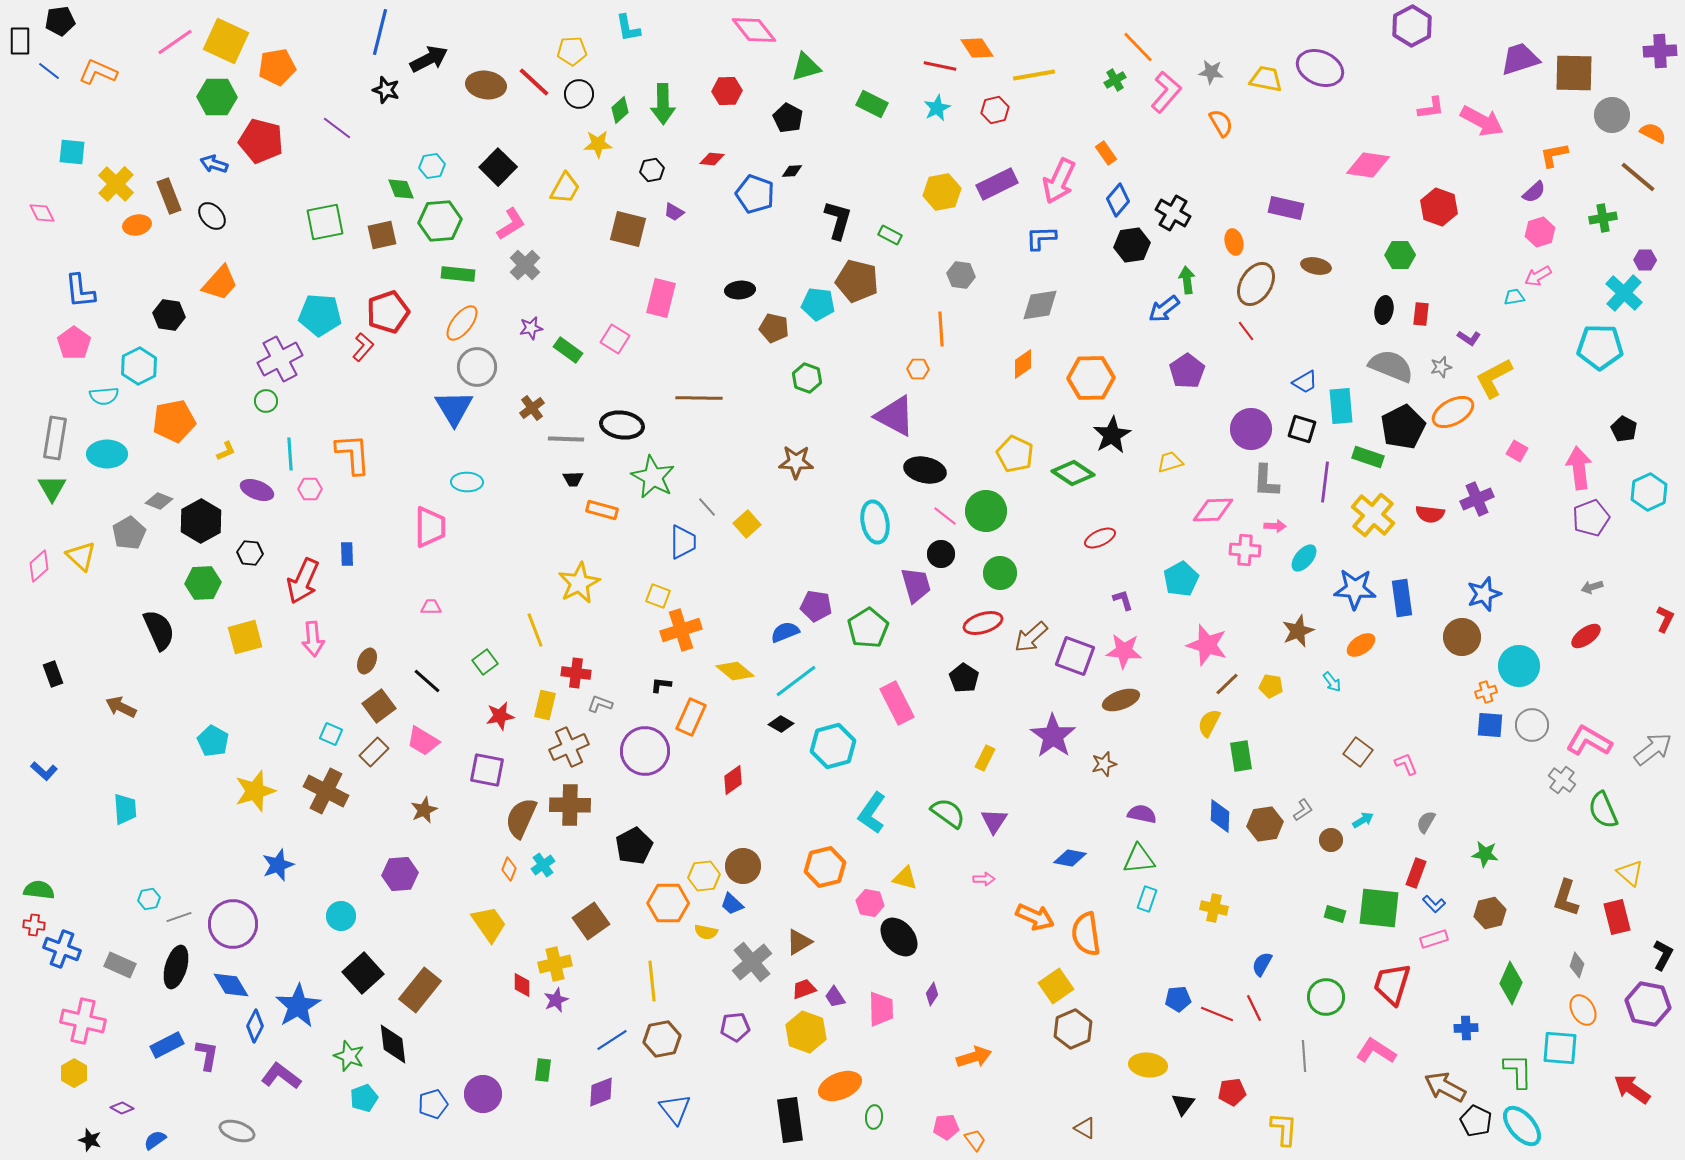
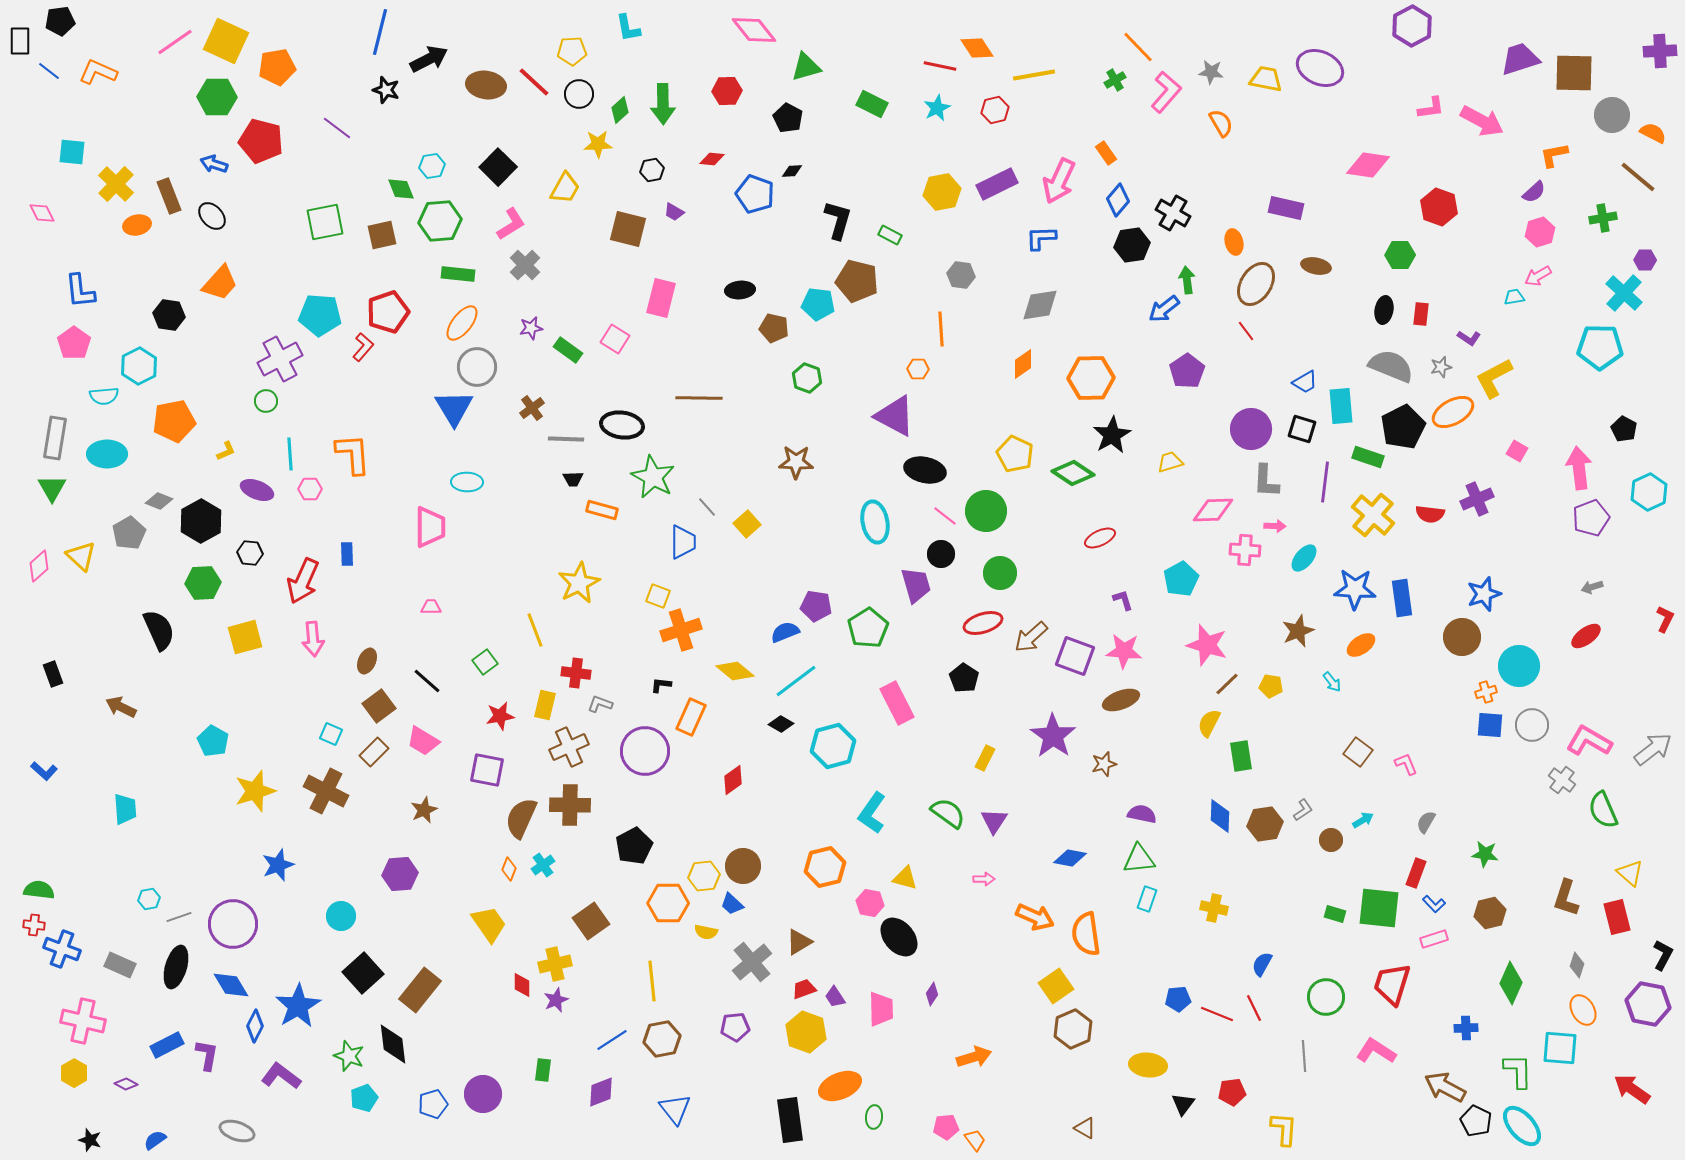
purple diamond at (122, 1108): moved 4 px right, 24 px up
